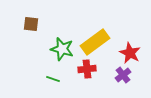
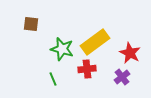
purple cross: moved 1 px left, 2 px down
green line: rotated 48 degrees clockwise
